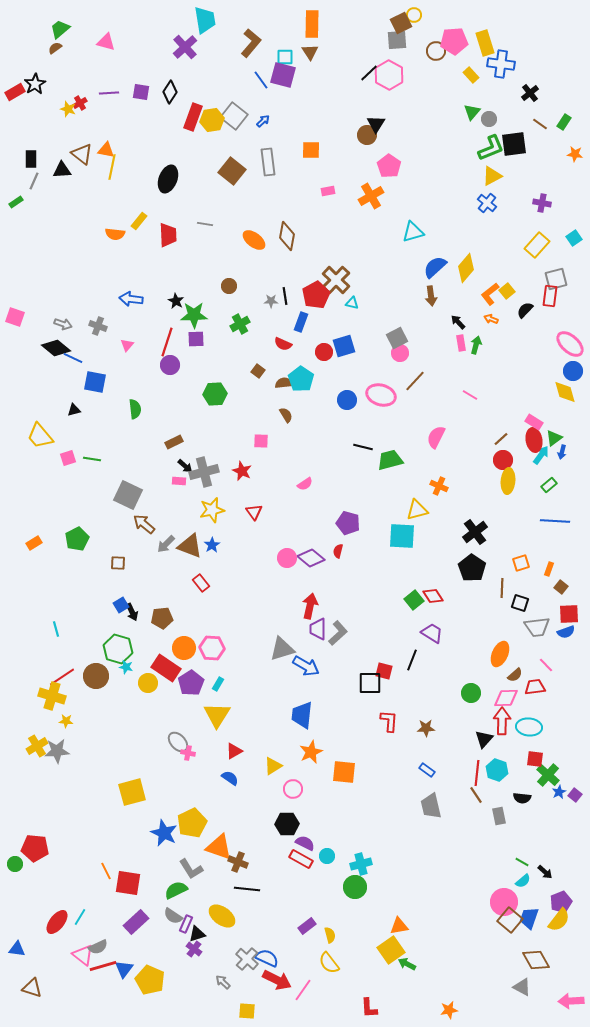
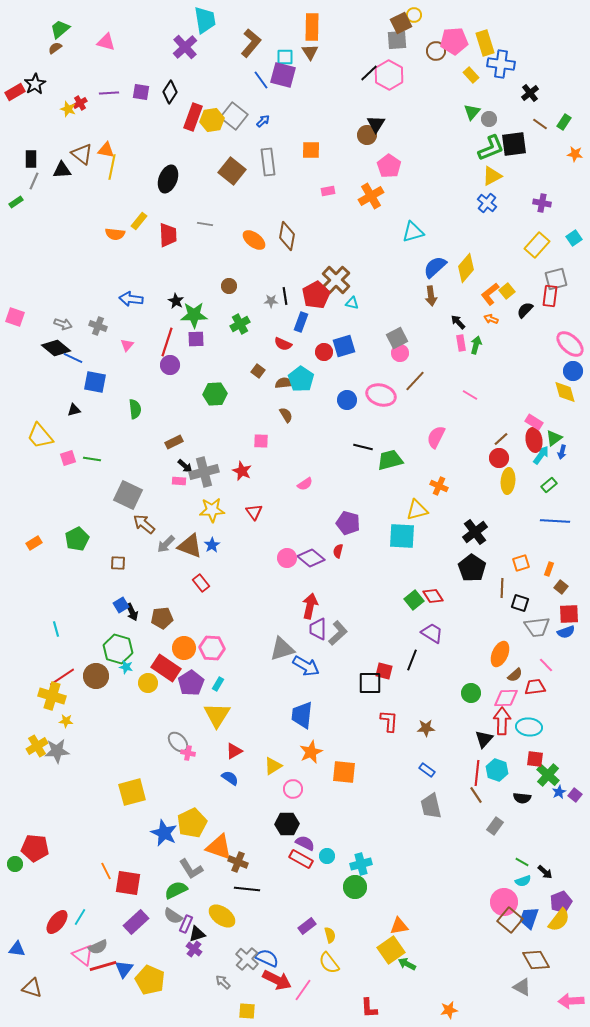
orange rectangle at (312, 24): moved 3 px down
red circle at (503, 460): moved 4 px left, 2 px up
yellow star at (212, 510): rotated 10 degrees clockwise
gray rectangle at (499, 816): moved 4 px left, 10 px down; rotated 48 degrees clockwise
cyan semicircle at (523, 881): rotated 21 degrees clockwise
